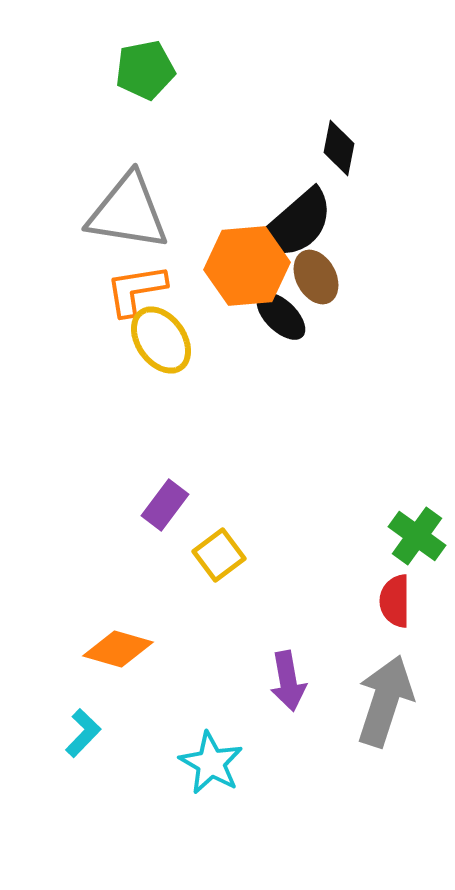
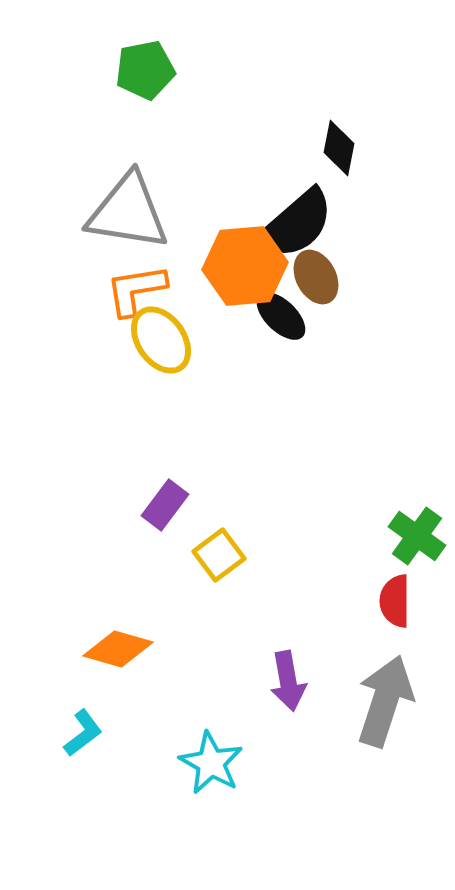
orange hexagon: moved 2 px left
cyan L-shape: rotated 9 degrees clockwise
